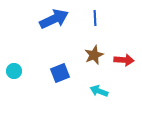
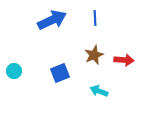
blue arrow: moved 2 px left, 1 px down
